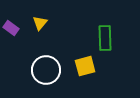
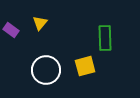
purple rectangle: moved 2 px down
